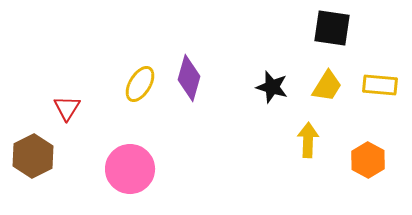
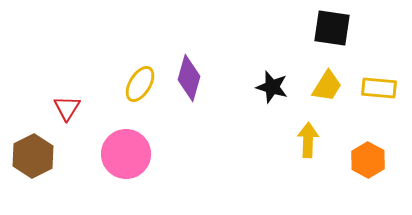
yellow rectangle: moved 1 px left, 3 px down
pink circle: moved 4 px left, 15 px up
